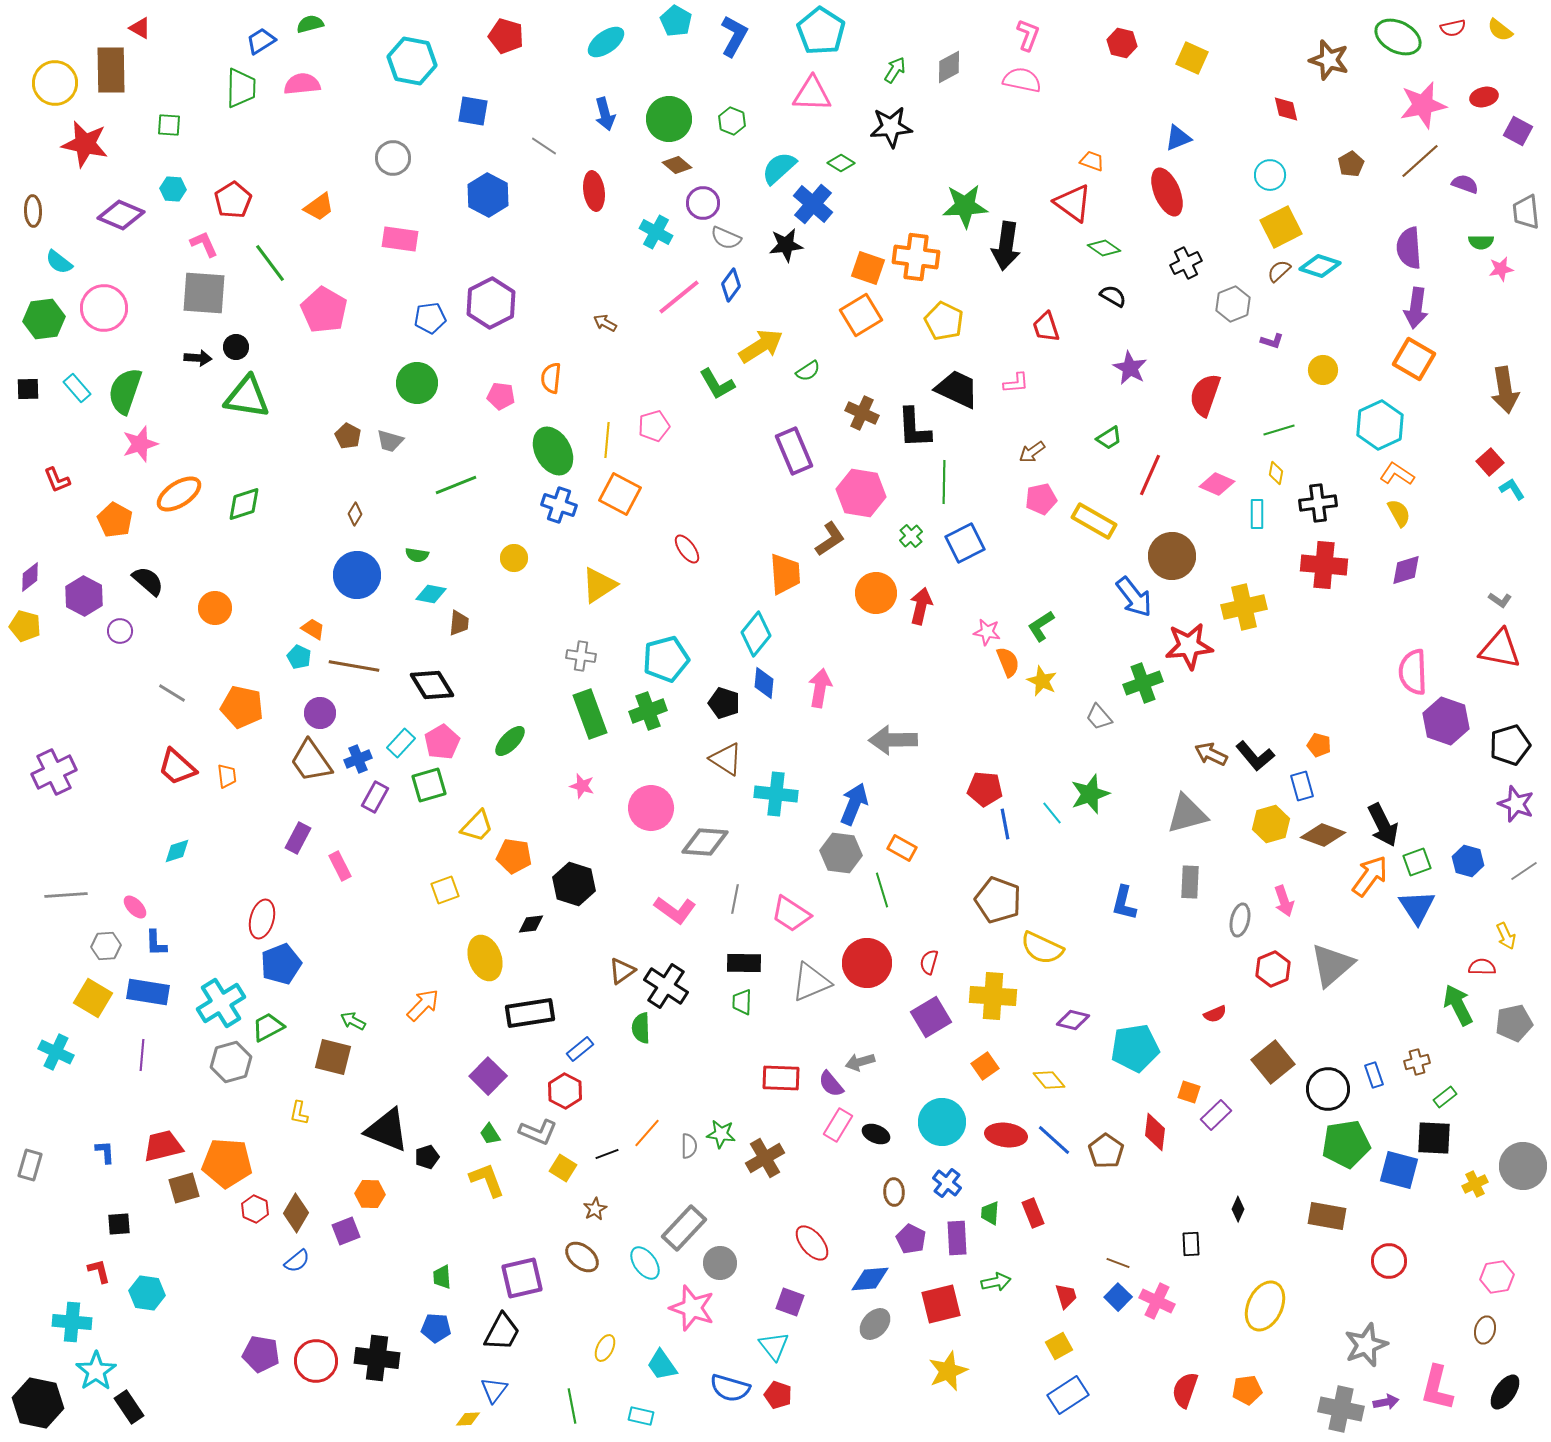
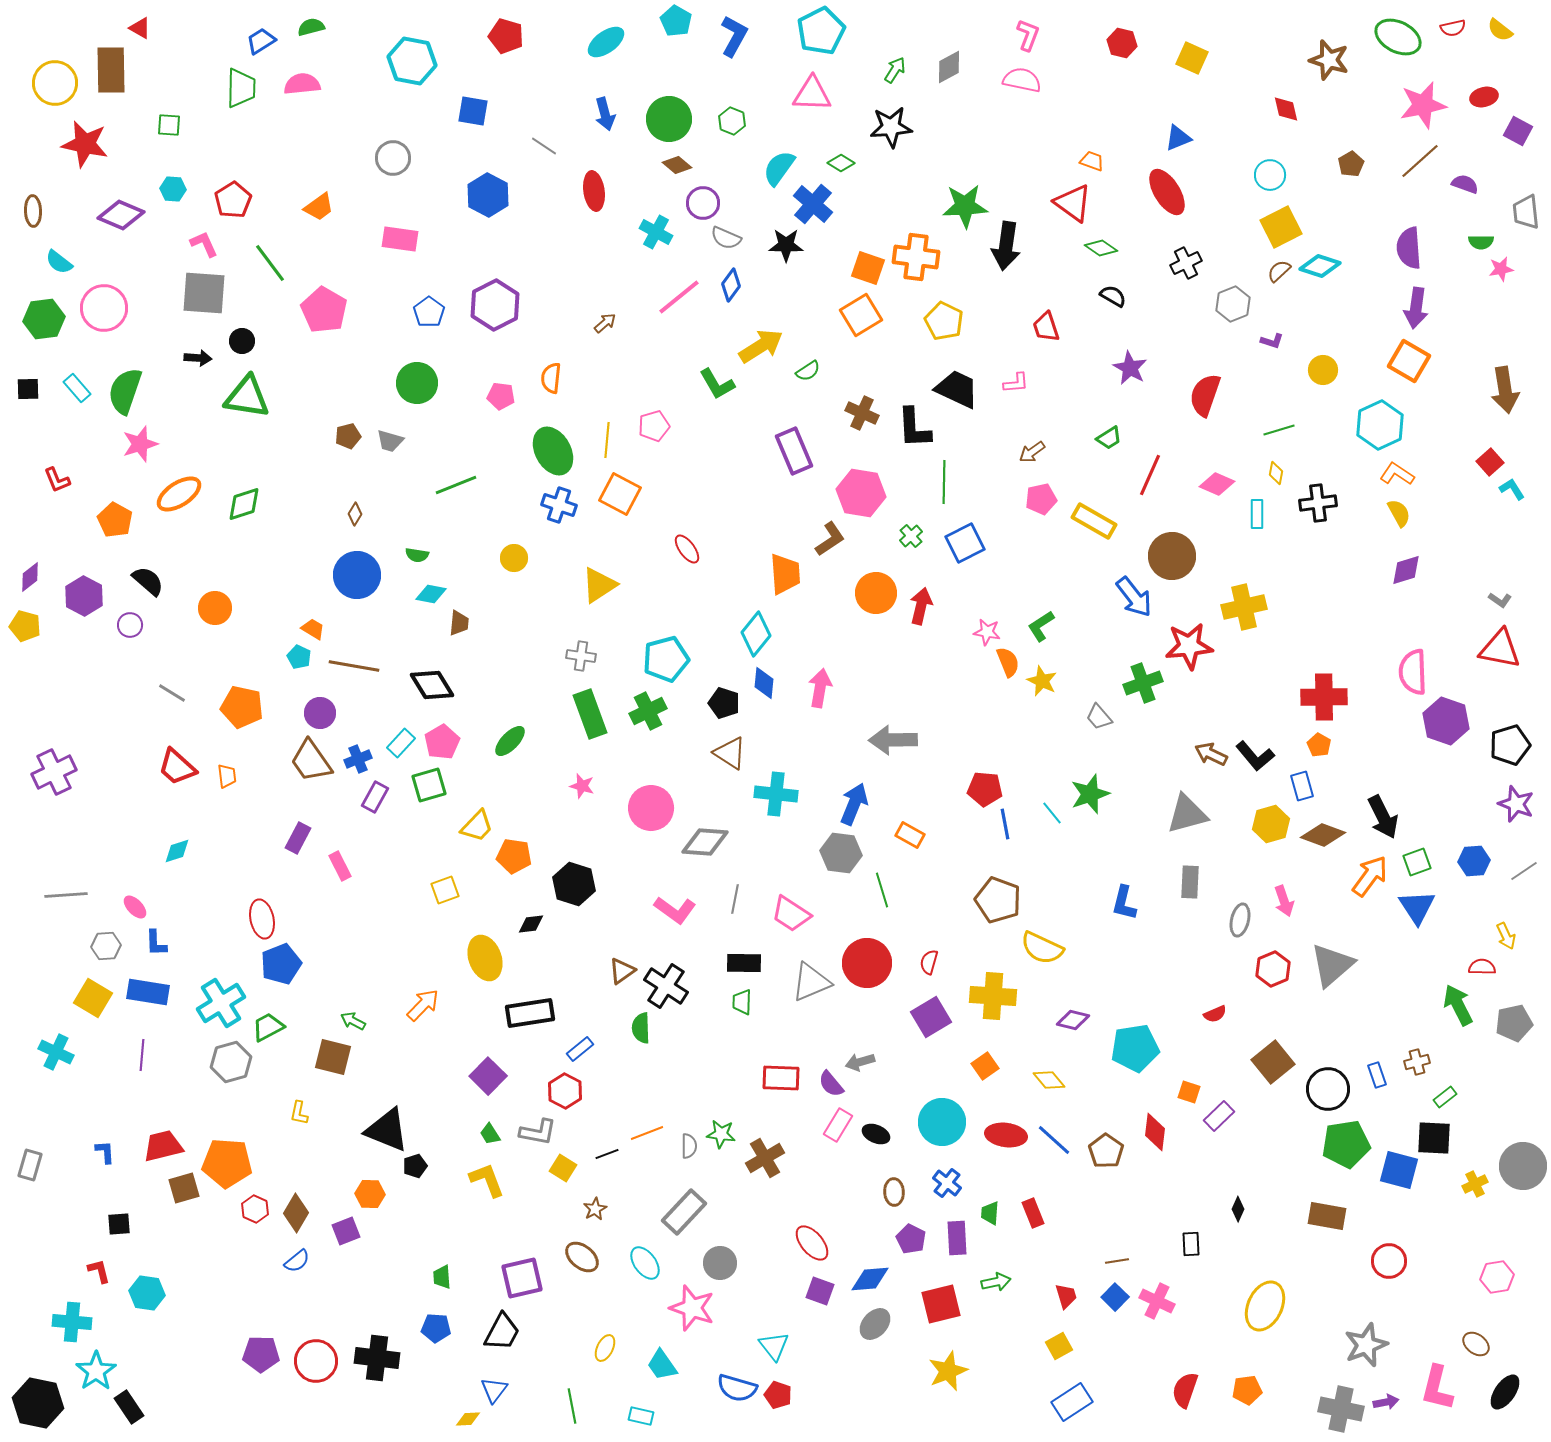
green semicircle at (310, 24): moved 1 px right, 3 px down
cyan pentagon at (821, 31): rotated 12 degrees clockwise
cyan semicircle at (779, 168): rotated 12 degrees counterclockwise
red ellipse at (1167, 192): rotated 9 degrees counterclockwise
black star at (786, 245): rotated 8 degrees clockwise
green diamond at (1104, 248): moved 3 px left
purple hexagon at (491, 303): moved 4 px right, 2 px down
blue pentagon at (430, 318): moved 1 px left, 6 px up; rotated 28 degrees counterclockwise
brown arrow at (605, 323): rotated 110 degrees clockwise
black circle at (236, 347): moved 6 px right, 6 px up
orange square at (1414, 359): moved 5 px left, 2 px down
brown pentagon at (348, 436): rotated 30 degrees clockwise
red cross at (1324, 565): moved 132 px down; rotated 6 degrees counterclockwise
purple circle at (120, 631): moved 10 px right, 6 px up
green cross at (648, 711): rotated 6 degrees counterclockwise
orange pentagon at (1319, 745): rotated 15 degrees clockwise
brown triangle at (726, 759): moved 4 px right, 6 px up
black arrow at (1383, 825): moved 8 px up
orange rectangle at (902, 848): moved 8 px right, 13 px up
blue hexagon at (1468, 861): moved 6 px right; rotated 20 degrees counterclockwise
red ellipse at (262, 919): rotated 27 degrees counterclockwise
blue rectangle at (1374, 1075): moved 3 px right
purple rectangle at (1216, 1115): moved 3 px right, 1 px down
gray L-shape at (538, 1132): rotated 12 degrees counterclockwise
orange line at (647, 1133): rotated 28 degrees clockwise
black pentagon at (427, 1157): moved 12 px left, 9 px down
gray rectangle at (684, 1228): moved 16 px up
brown line at (1118, 1263): moved 1 px left, 2 px up; rotated 30 degrees counterclockwise
blue square at (1118, 1297): moved 3 px left
purple square at (790, 1302): moved 30 px right, 11 px up
brown ellipse at (1485, 1330): moved 9 px left, 14 px down; rotated 68 degrees counterclockwise
purple pentagon at (261, 1354): rotated 9 degrees counterclockwise
blue semicircle at (730, 1388): moved 7 px right
blue rectangle at (1068, 1395): moved 4 px right, 7 px down
